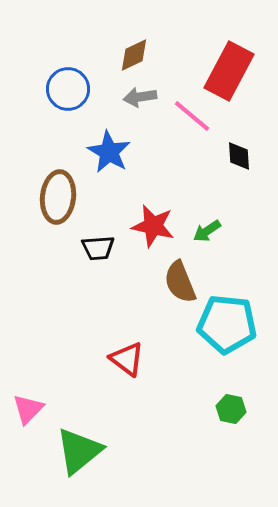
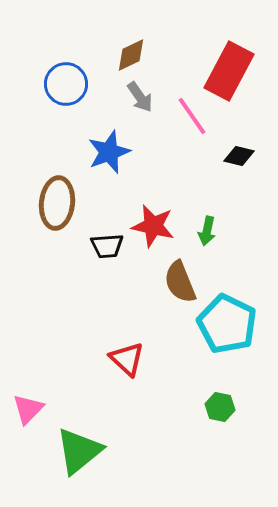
brown diamond: moved 3 px left
blue circle: moved 2 px left, 5 px up
gray arrow: rotated 116 degrees counterclockwise
pink line: rotated 15 degrees clockwise
blue star: rotated 21 degrees clockwise
black diamond: rotated 72 degrees counterclockwise
brown ellipse: moved 1 px left, 6 px down
green arrow: rotated 44 degrees counterclockwise
black trapezoid: moved 9 px right, 2 px up
cyan pentagon: rotated 20 degrees clockwise
red triangle: rotated 6 degrees clockwise
green hexagon: moved 11 px left, 2 px up
